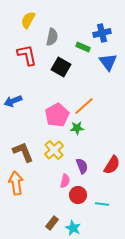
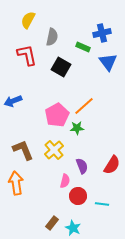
brown L-shape: moved 2 px up
red circle: moved 1 px down
